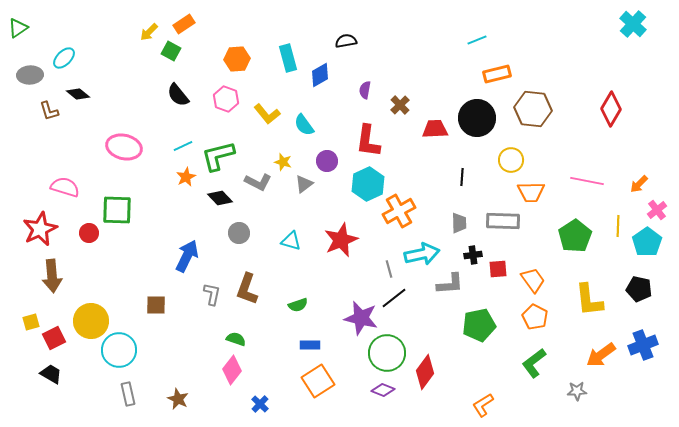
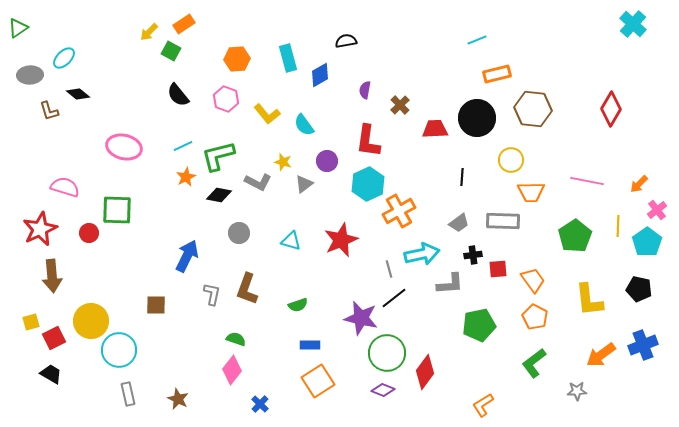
black diamond at (220, 198): moved 1 px left, 3 px up; rotated 35 degrees counterclockwise
gray trapezoid at (459, 223): rotated 55 degrees clockwise
